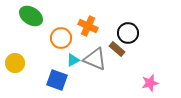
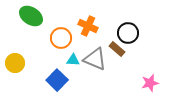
cyan triangle: rotated 32 degrees clockwise
blue square: rotated 25 degrees clockwise
